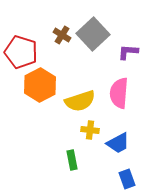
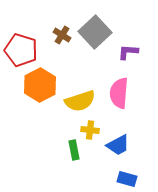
gray square: moved 2 px right, 2 px up
red pentagon: moved 2 px up
blue trapezoid: moved 2 px down
green rectangle: moved 2 px right, 10 px up
blue rectangle: rotated 54 degrees counterclockwise
